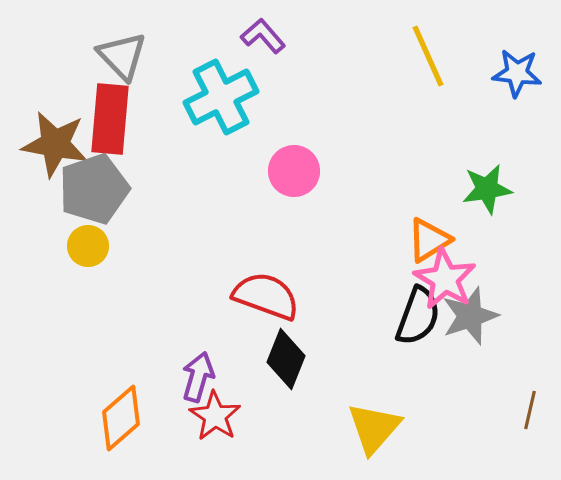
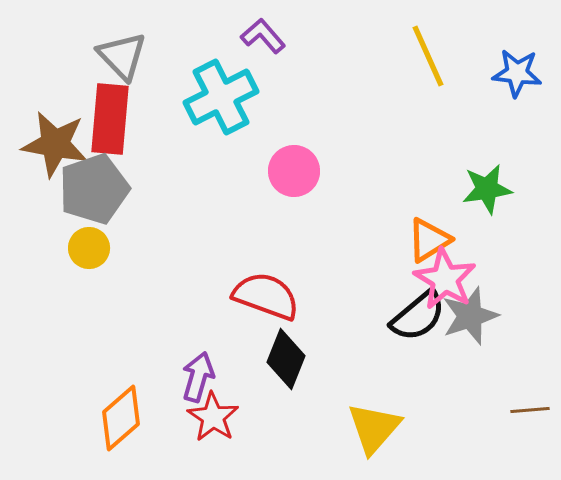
yellow circle: moved 1 px right, 2 px down
black semicircle: rotated 30 degrees clockwise
brown line: rotated 72 degrees clockwise
red star: moved 2 px left, 1 px down
